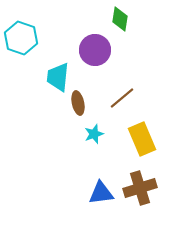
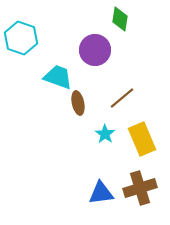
cyan trapezoid: rotated 104 degrees clockwise
cyan star: moved 11 px right; rotated 18 degrees counterclockwise
